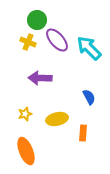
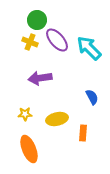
yellow cross: moved 2 px right
purple arrow: rotated 10 degrees counterclockwise
blue semicircle: moved 3 px right
yellow star: rotated 16 degrees clockwise
orange ellipse: moved 3 px right, 2 px up
